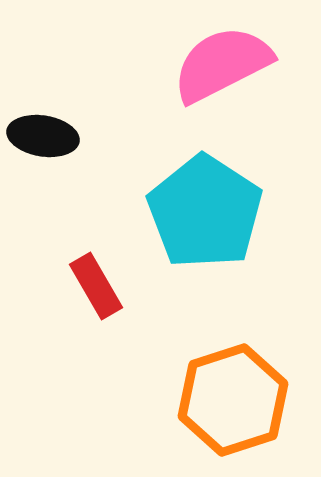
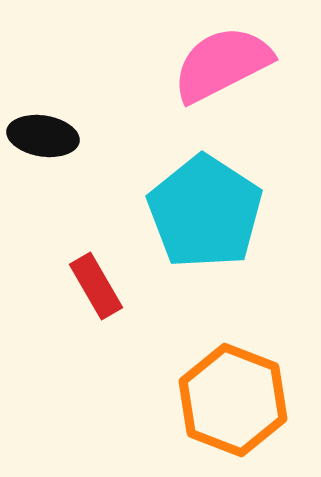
orange hexagon: rotated 21 degrees counterclockwise
